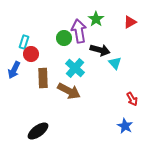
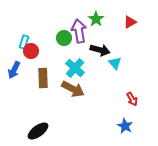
red circle: moved 3 px up
brown arrow: moved 4 px right, 2 px up
